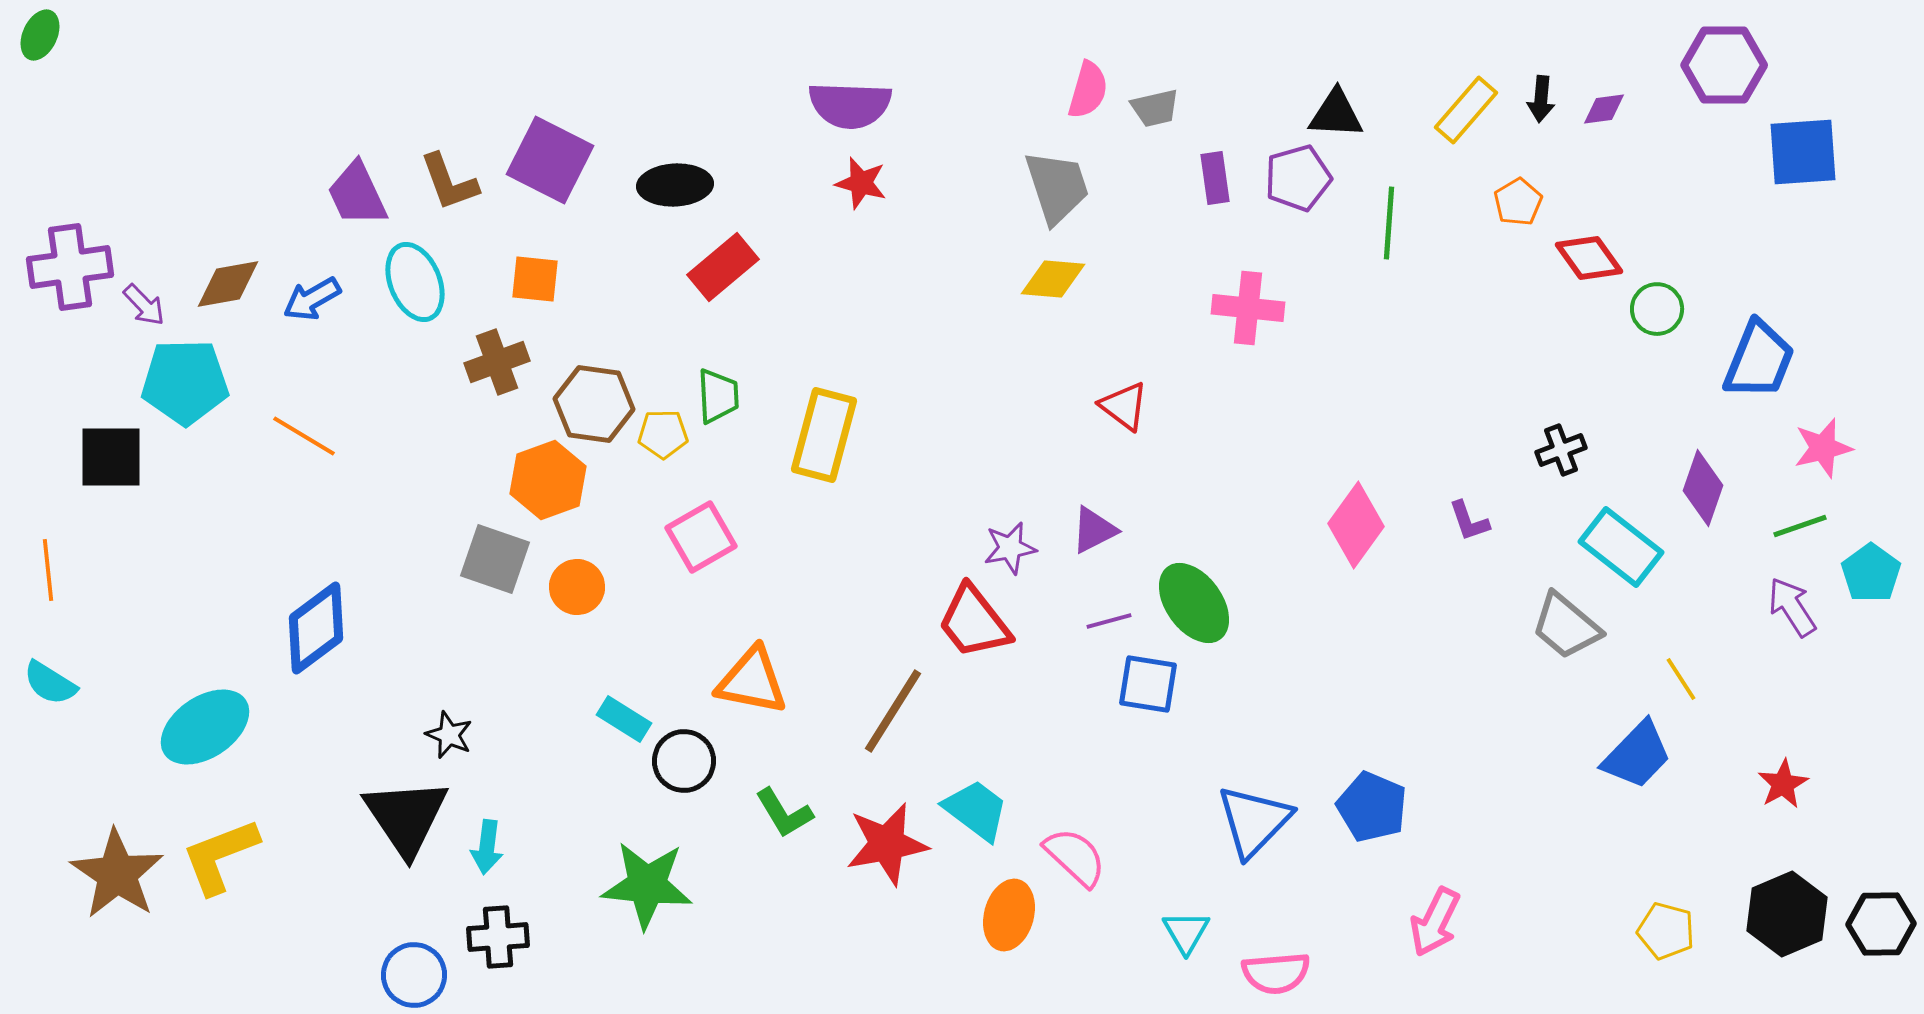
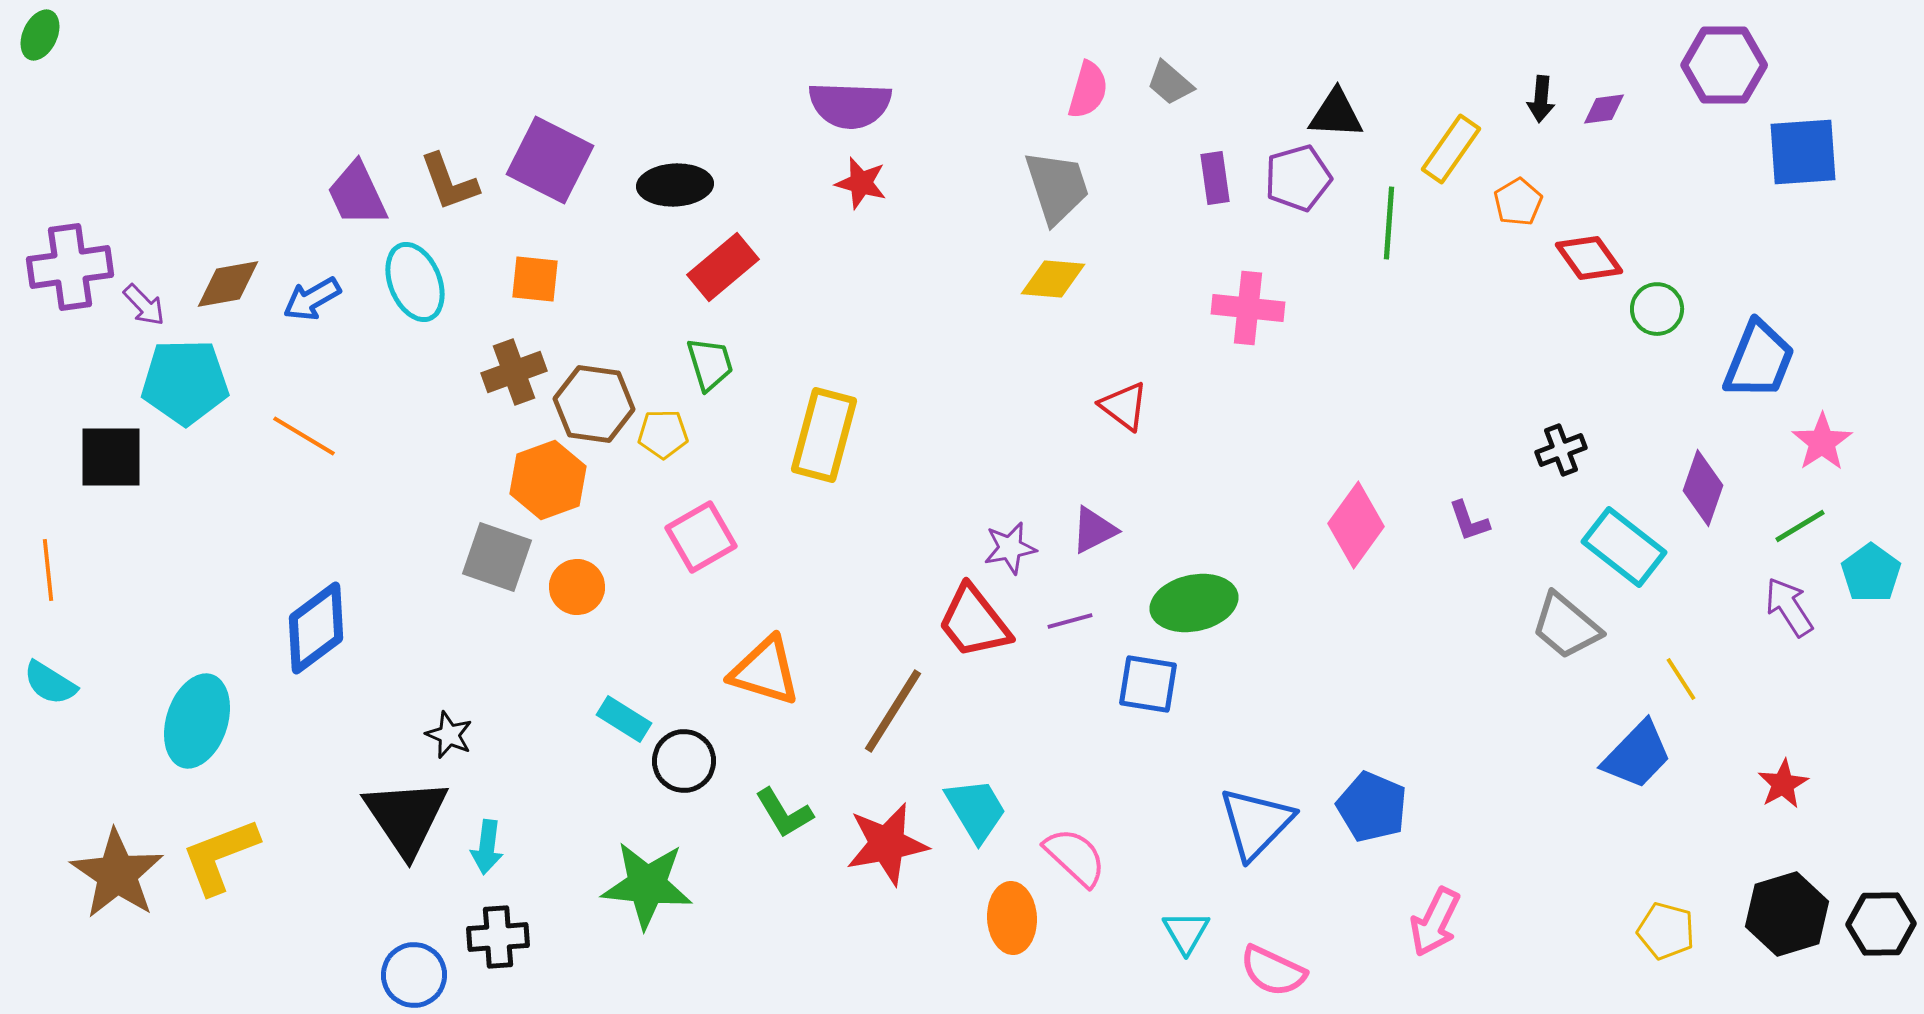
gray trapezoid at (1155, 108): moved 15 px right, 25 px up; rotated 54 degrees clockwise
yellow rectangle at (1466, 110): moved 15 px left, 39 px down; rotated 6 degrees counterclockwise
brown cross at (497, 362): moved 17 px right, 10 px down
green trapezoid at (718, 396): moved 8 px left, 32 px up; rotated 14 degrees counterclockwise
pink star at (1823, 448): moved 1 px left, 6 px up; rotated 20 degrees counterclockwise
green line at (1800, 526): rotated 12 degrees counterclockwise
cyan rectangle at (1621, 547): moved 3 px right
gray square at (495, 559): moved 2 px right, 2 px up
green ellipse at (1194, 603): rotated 66 degrees counterclockwise
purple arrow at (1792, 607): moved 3 px left
purple line at (1109, 621): moved 39 px left
orange triangle at (752, 681): moved 13 px right, 10 px up; rotated 6 degrees clockwise
cyan ellipse at (205, 727): moved 8 px left, 6 px up; rotated 38 degrees counterclockwise
cyan trapezoid at (976, 810): rotated 22 degrees clockwise
blue triangle at (1254, 821): moved 2 px right, 2 px down
black hexagon at (1787, 914): rotated 6 degrees clockwise
orange ellipse at (1009, 915): moved 3 px right, 3 px down; rotated 18 degrees counterclockwise
pink semicircle at (1276, 973): moved 3 px left, 2 px up; rotated 30 degrees clockwise
